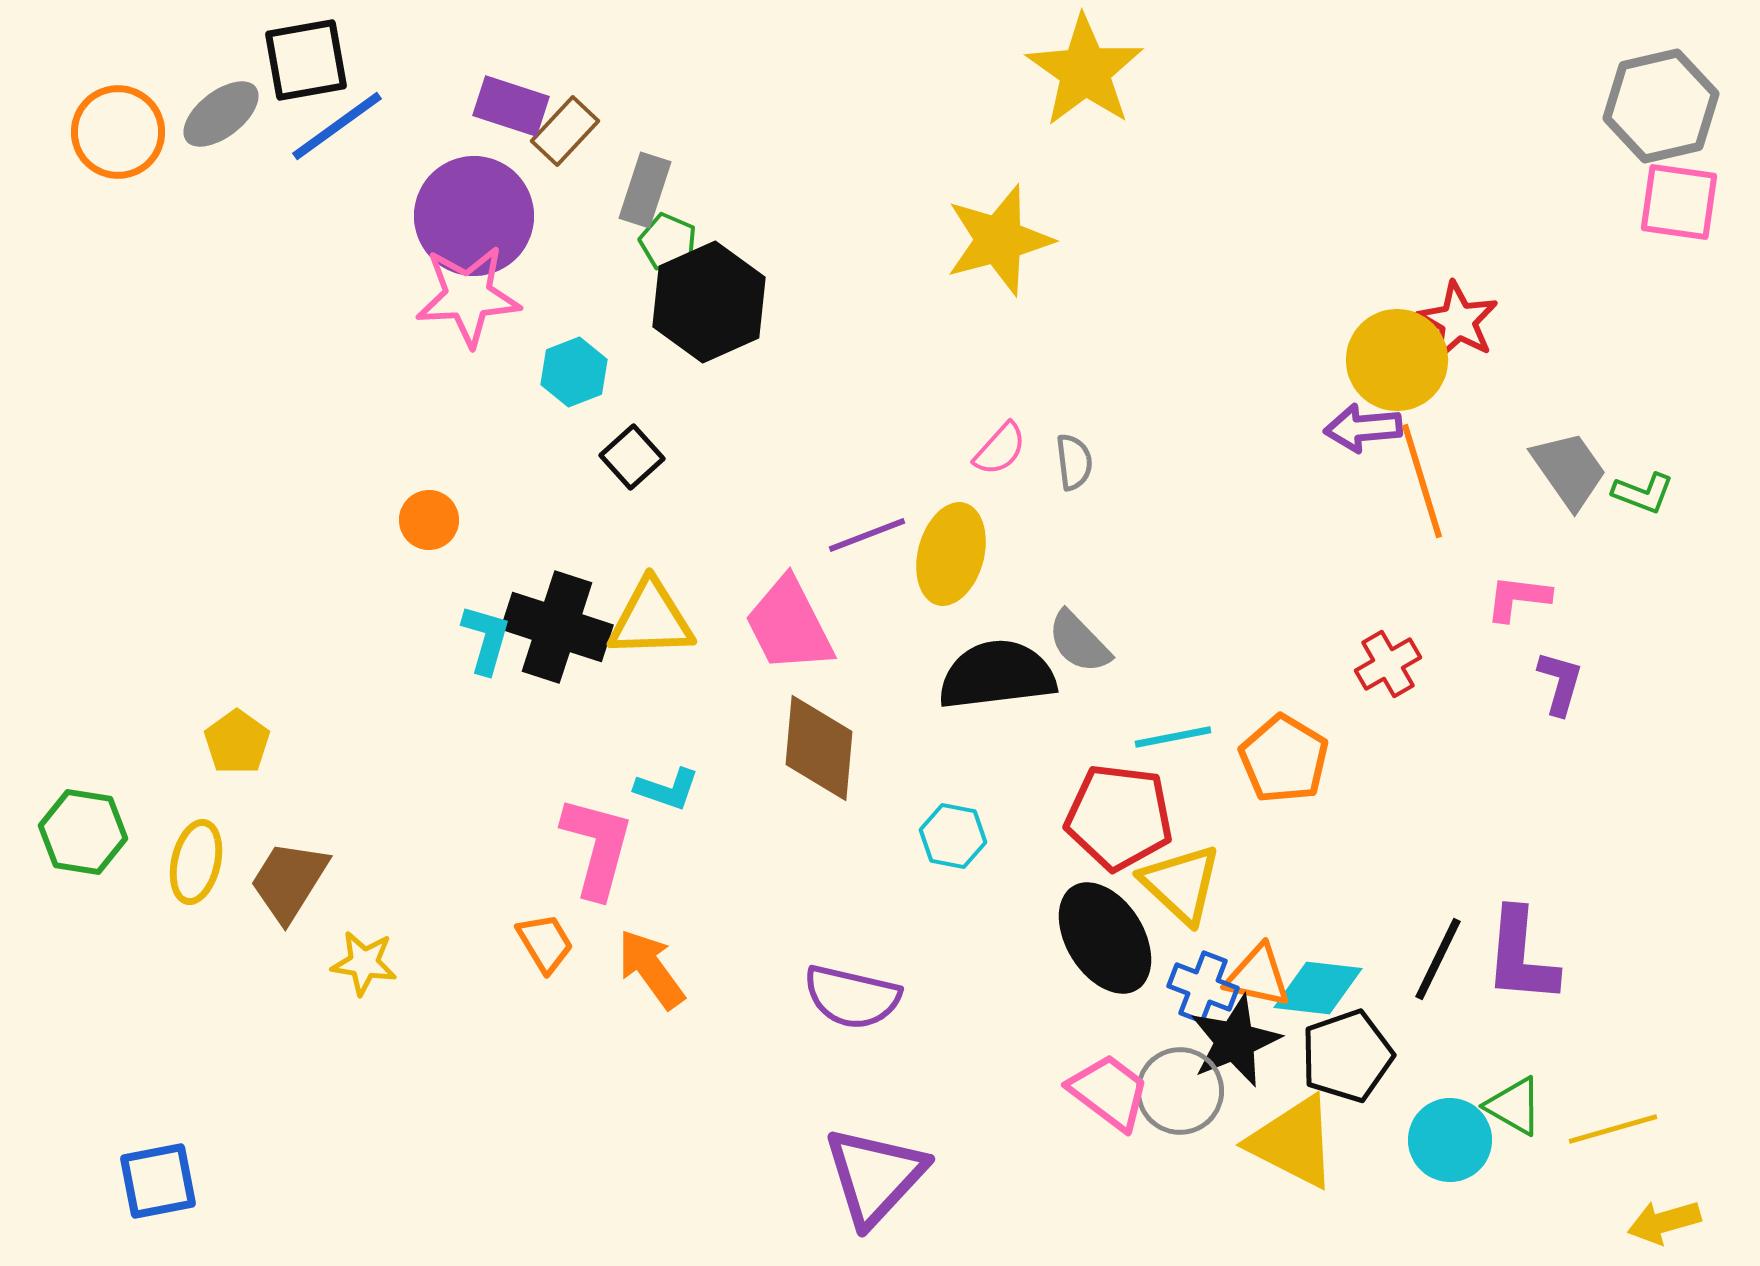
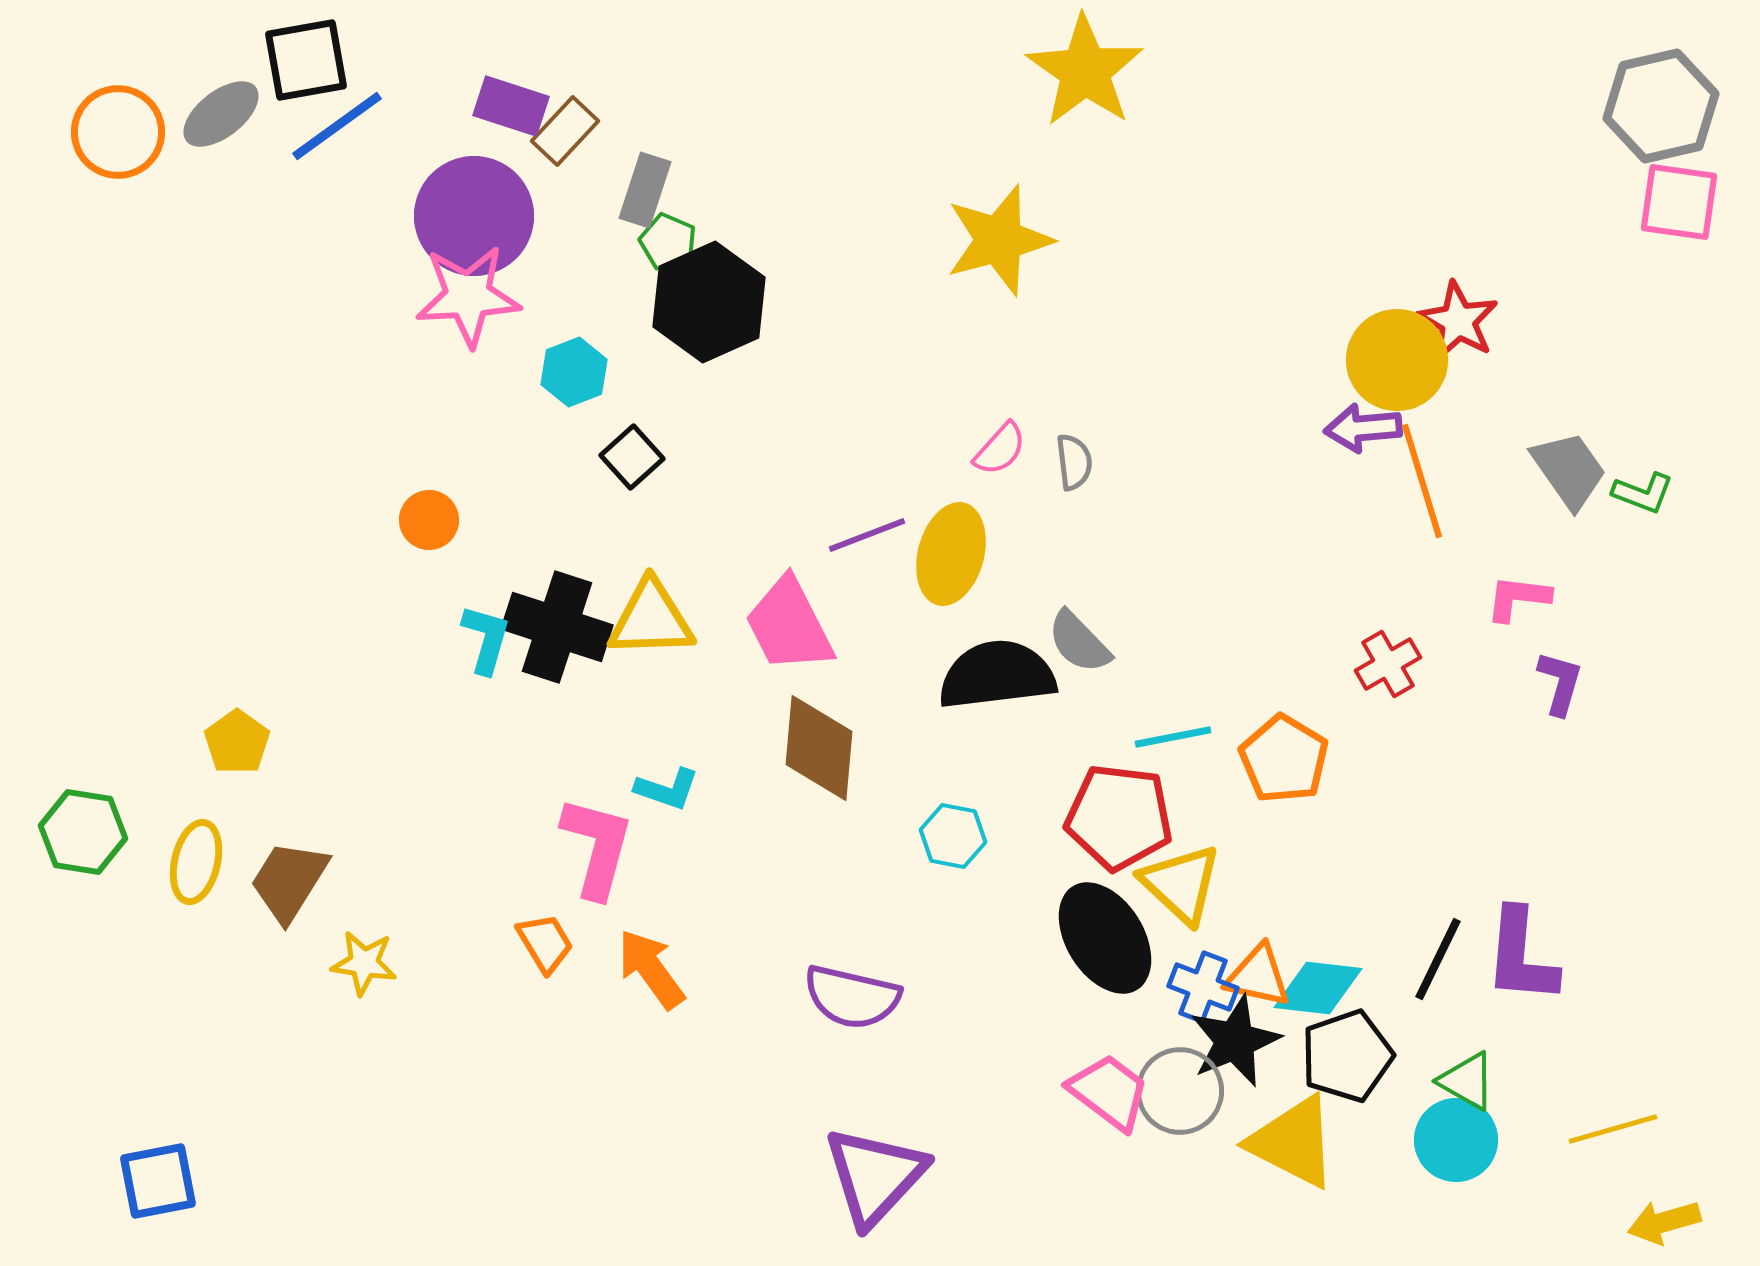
green triangle at (1514, 1106): moved 47 px left, 25 px up
cyan circle at (1450, 1140): moved 6 px right
